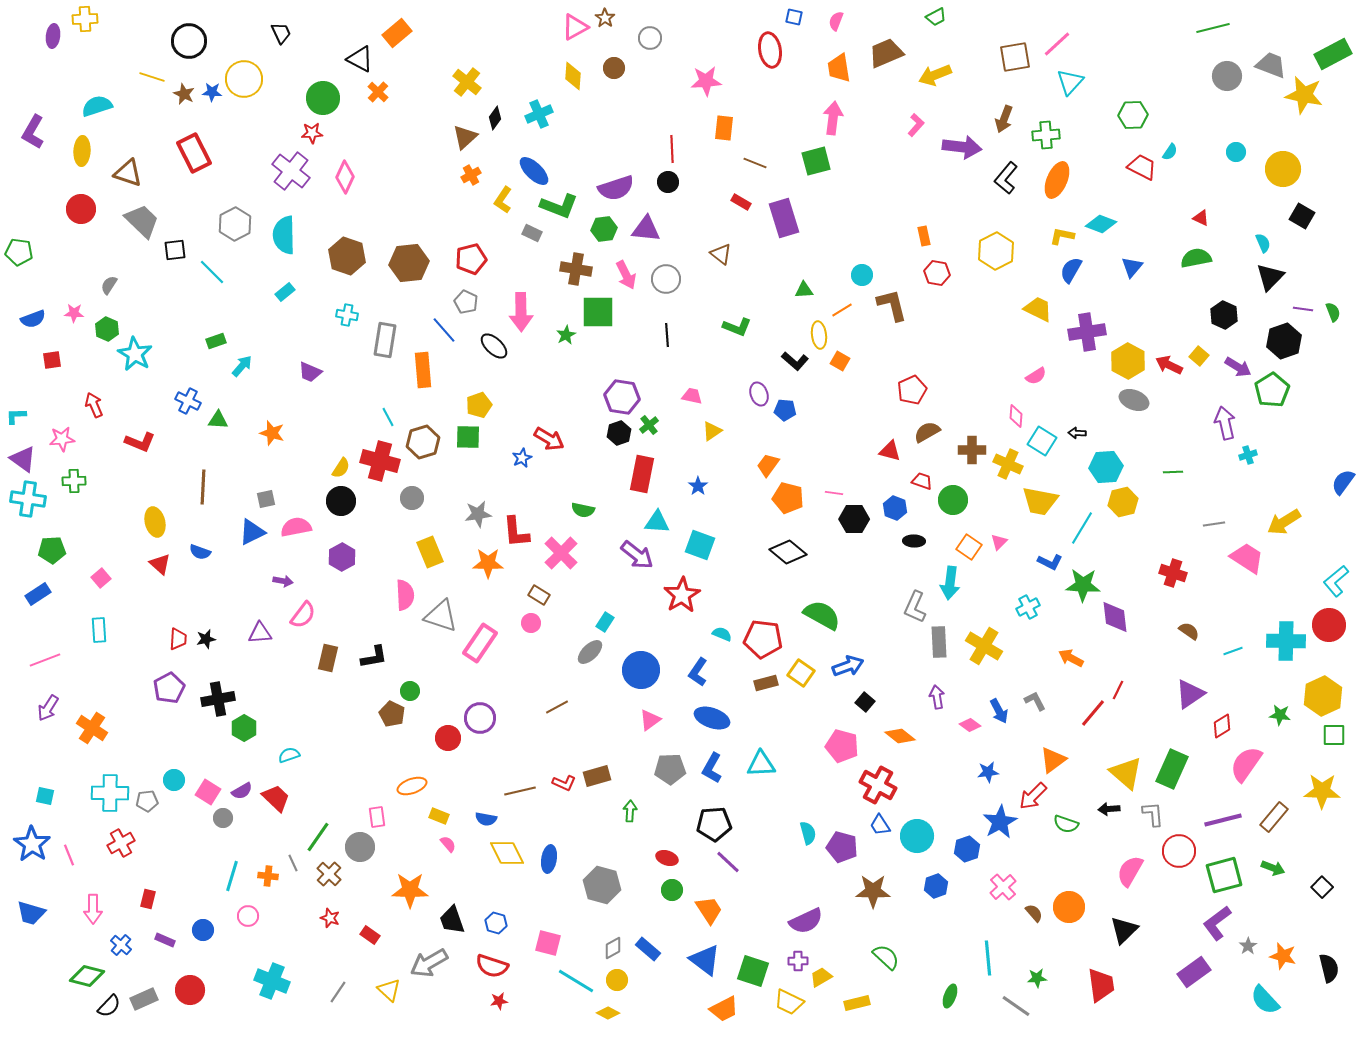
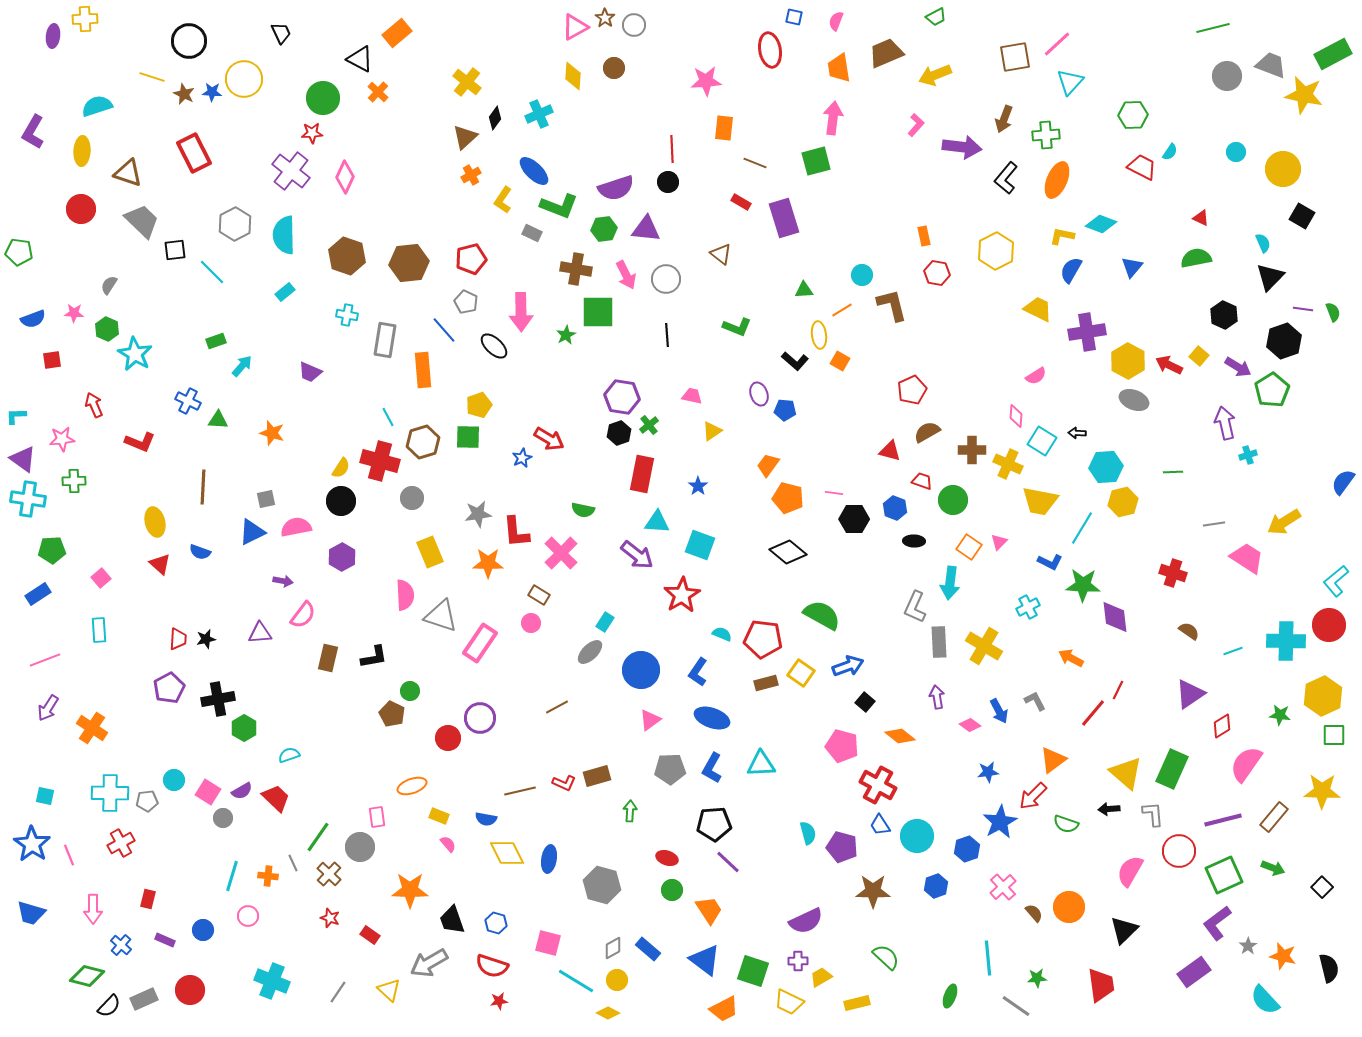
gray circle at (650, 38): moved 16 px left, 13 px up
green square at (1224, 875): rotated 9 degrees counterclockwise
